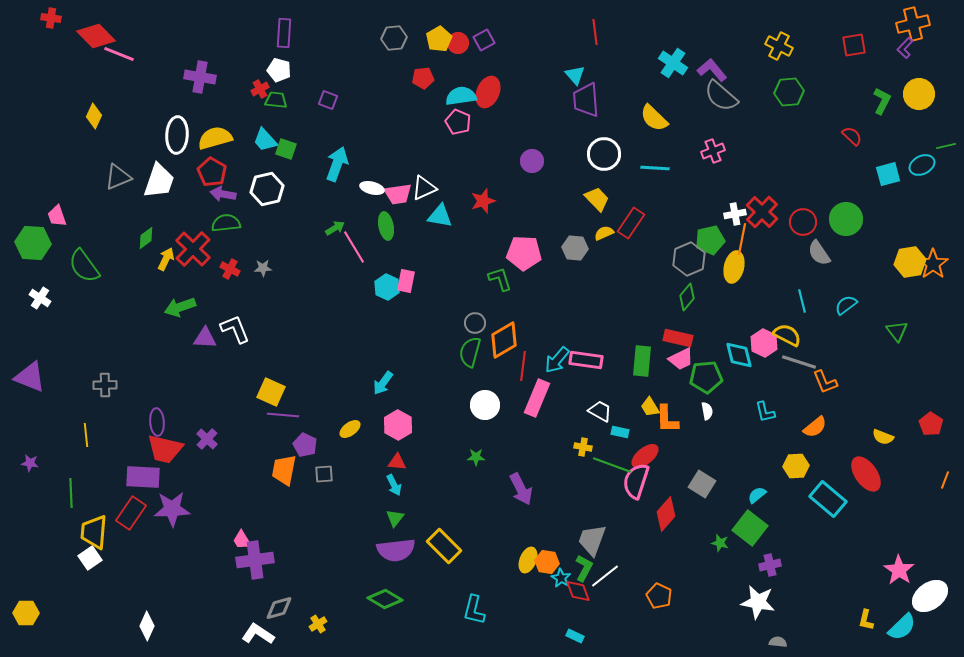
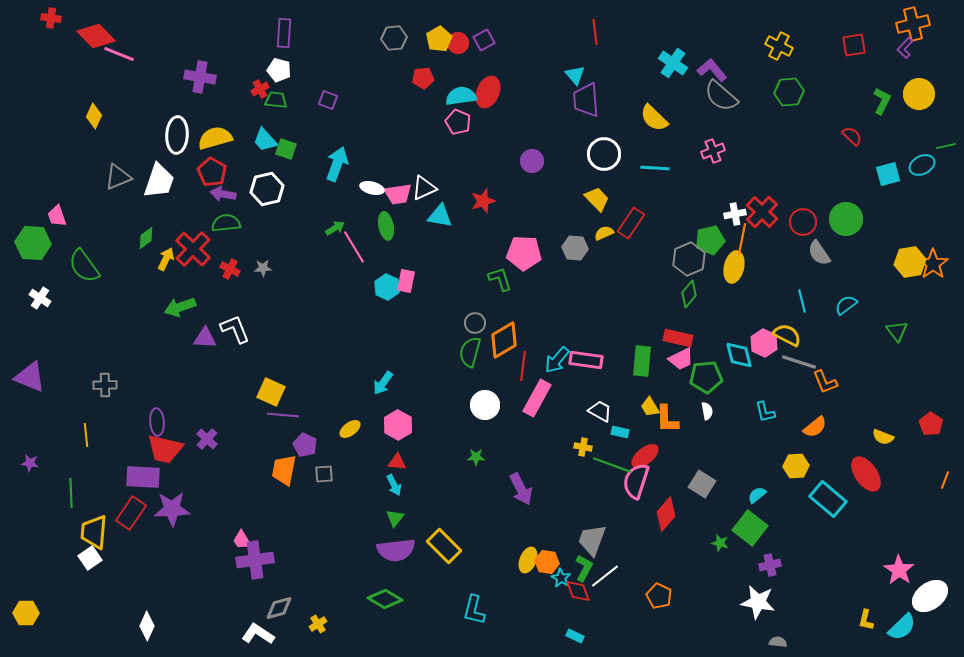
green diamond at (687, 297): moved 2 px right, 3 px up
pink rectangle at (537, 398): rotated 6 degrees clockwise
